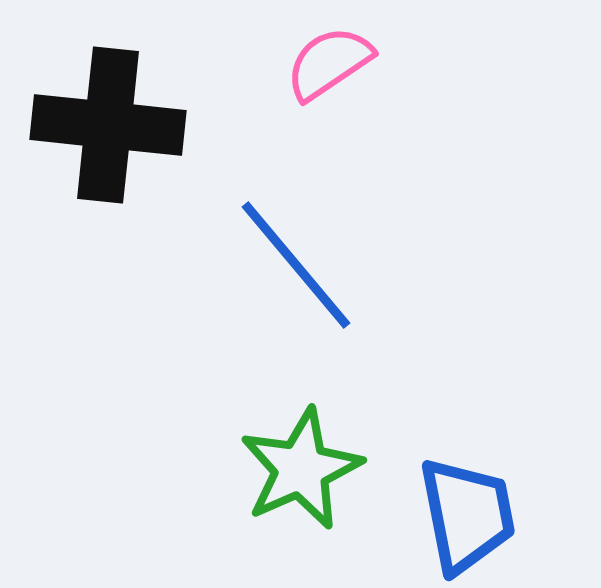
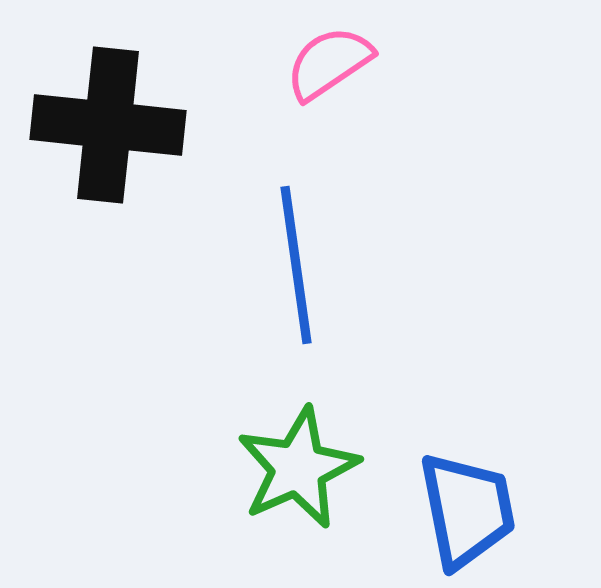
blue line: rotated 32 degrees clockwise
green star: moved 3 px left, 1 px up
blue trapezoid: moved 5 px up
